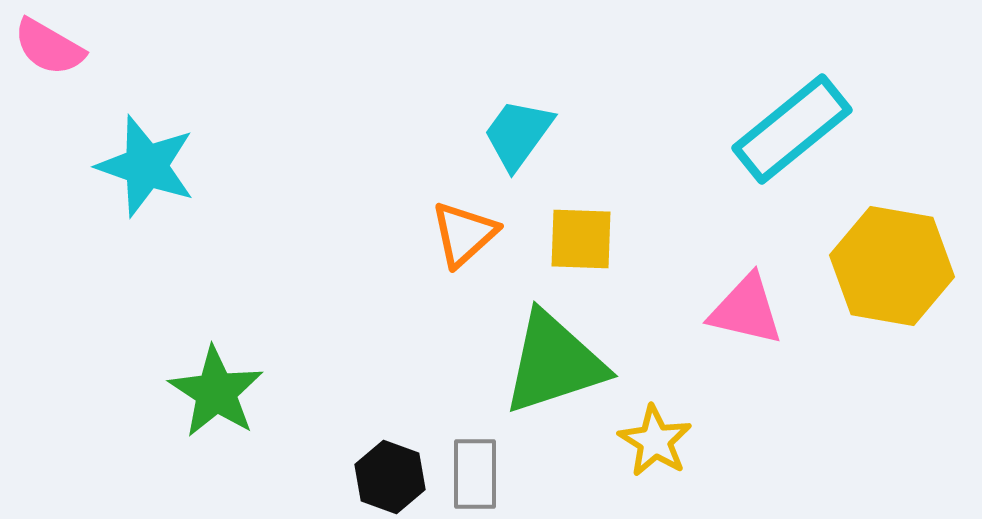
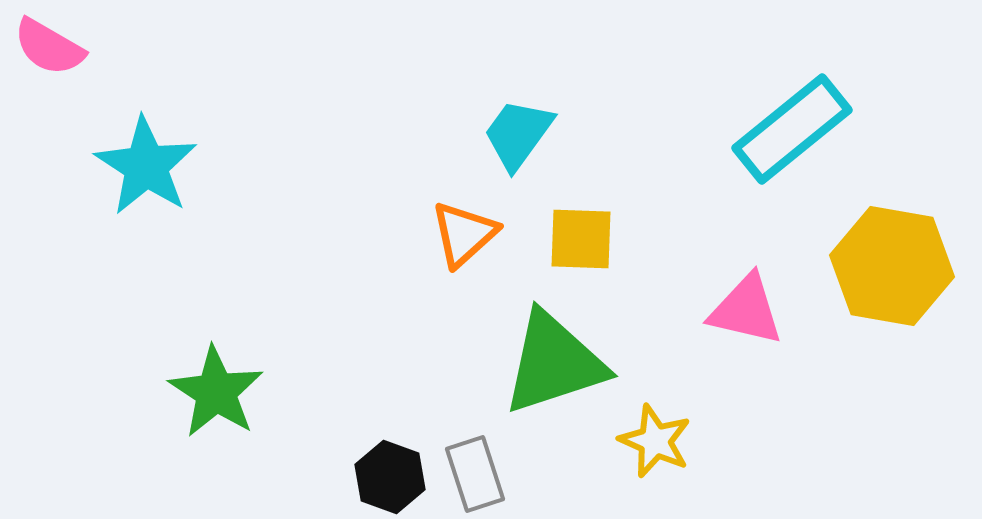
cyan star: rotated 14 degrees clockwise
yellow star: rotated 8 degrees counterclockwise
gray rectangle: rotated 18 degrees counterclockwise
